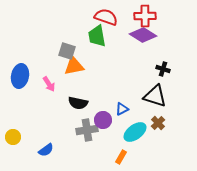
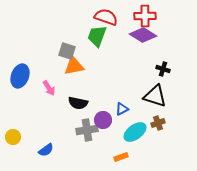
green trapezoid: rotated 30 degrees clockwise
blue ellipse: rotated 10 degrees clockwise
pink arrow: moved 4 px down
brown cross: rotated 24 degrees clockwise
orange rectangle: rotated 40 degrees clockwise
